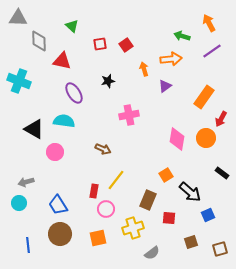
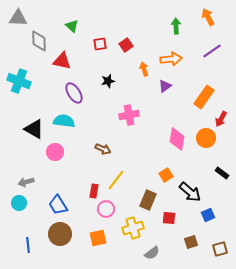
orange arrow at (209, 23): moved 1 px left, 6 px up
green arrow at (182, 36): moved 6 px left, 10 px up; rotated 70 degrees clockwise
